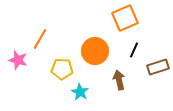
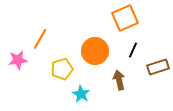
black line: moved 1 px left
pink star: rotated 24 degrees counterclockwise
yellow pentagon: rotated 20 degrees counterclockwise
cyan star: moved 1 px right, 2 px down
